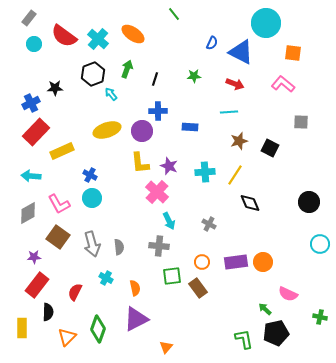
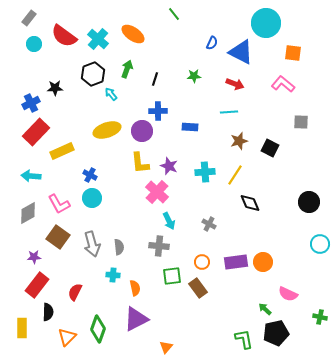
cyan cross at (106, 278): moved 7 px right, 3 px up; rotated 24 degrees counterclockwise
